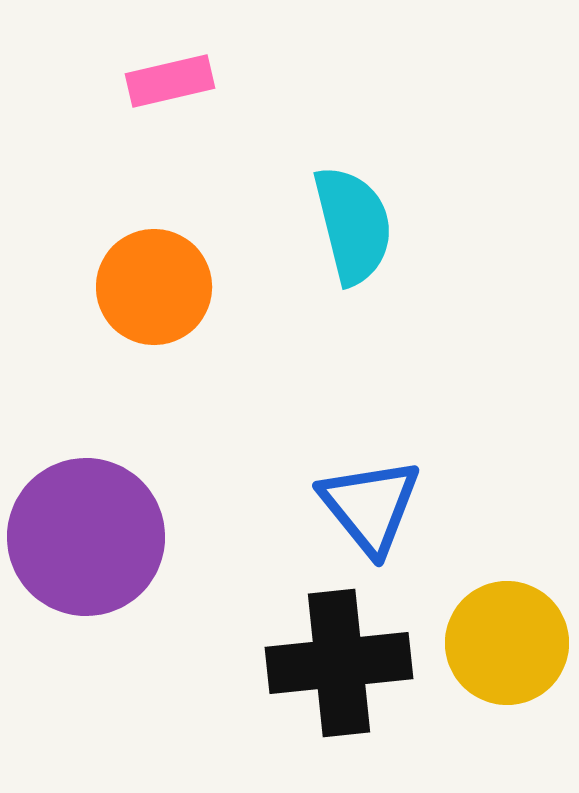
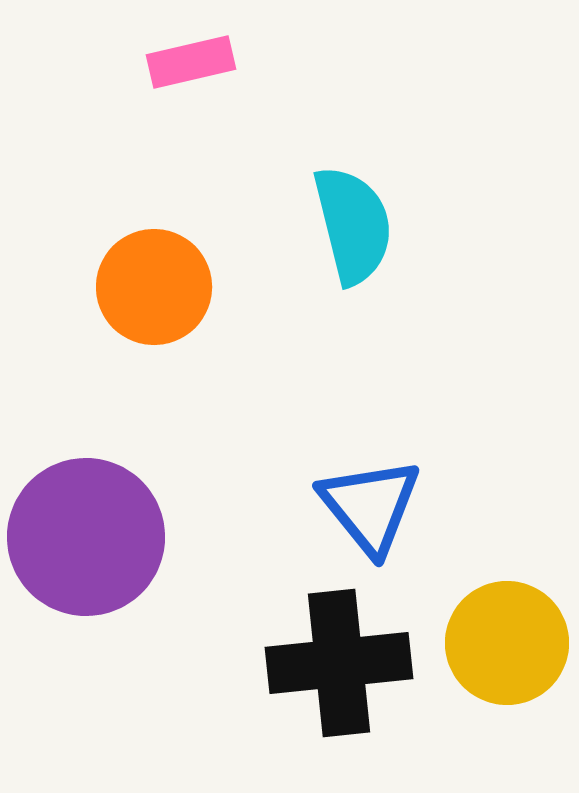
pink rectangle: moved 21 px right, 19 px up
